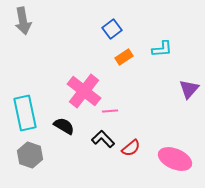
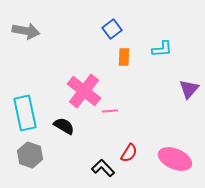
gray arrow: moved 3 px right, 10 px down; rotated 68 degrees counterclockwise
orange rectangle: rotated 54 degrees counterclockwise
black L-shape: moved 29 px down
red semicircle: moved 2 px left, 5 px down; rotated 18 degrees counterclockwise
